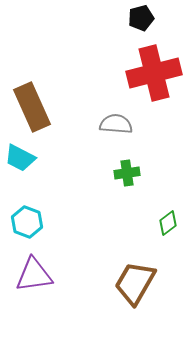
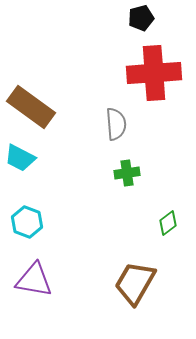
red cross: rotated 10 degrees clockwise
brown rectangle: moved 1 px left; rotated 30 degrees counterclockwise
gray semicircle: rotated 80 degrees clockwise
purple triangle: moved 5 px down; rotated 18 degrees clockwise
